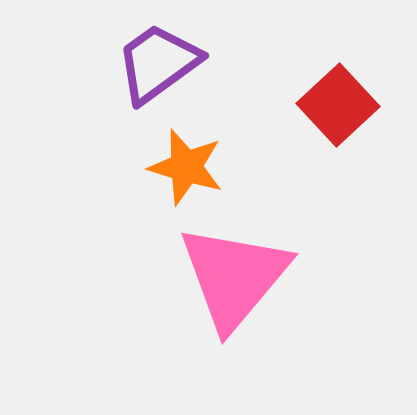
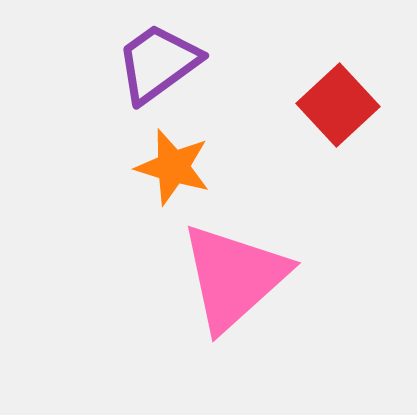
orange star: moved 13 px left
pink triangle: rotated 8 degrees clockwise
